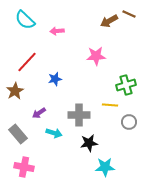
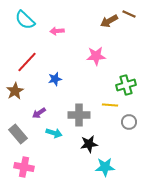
black star: moved 1 px down
